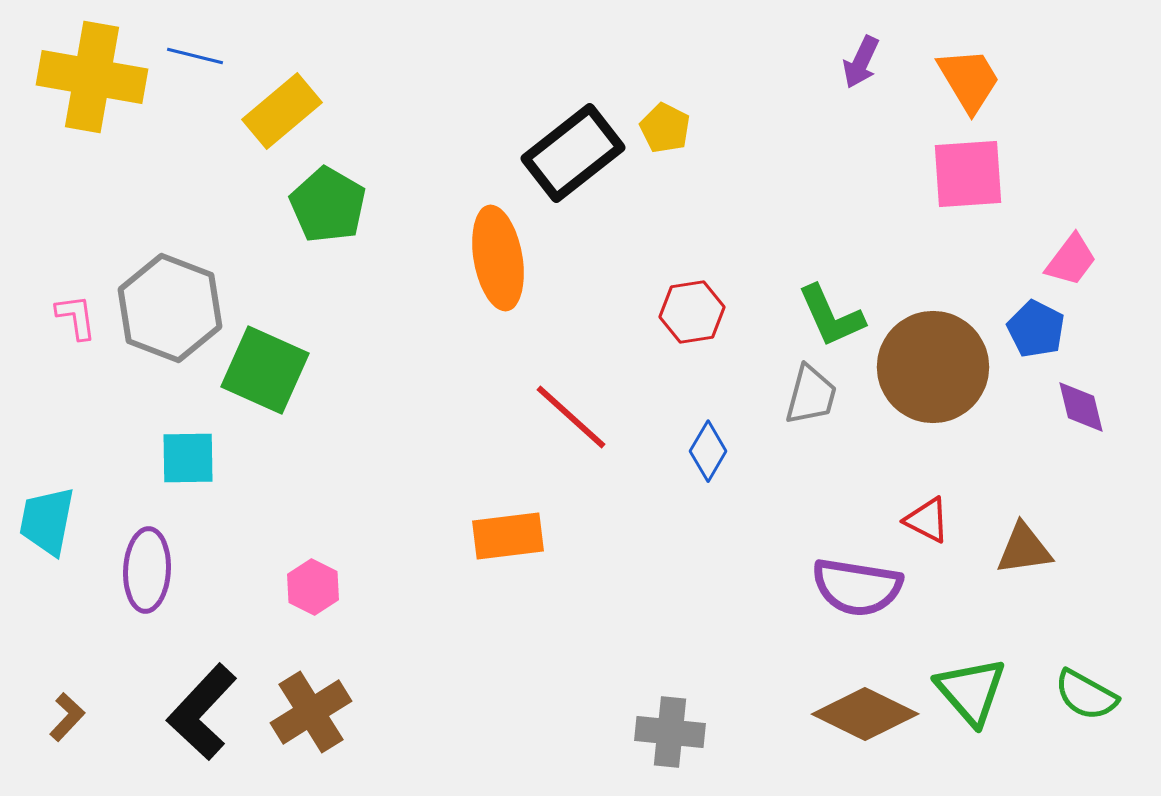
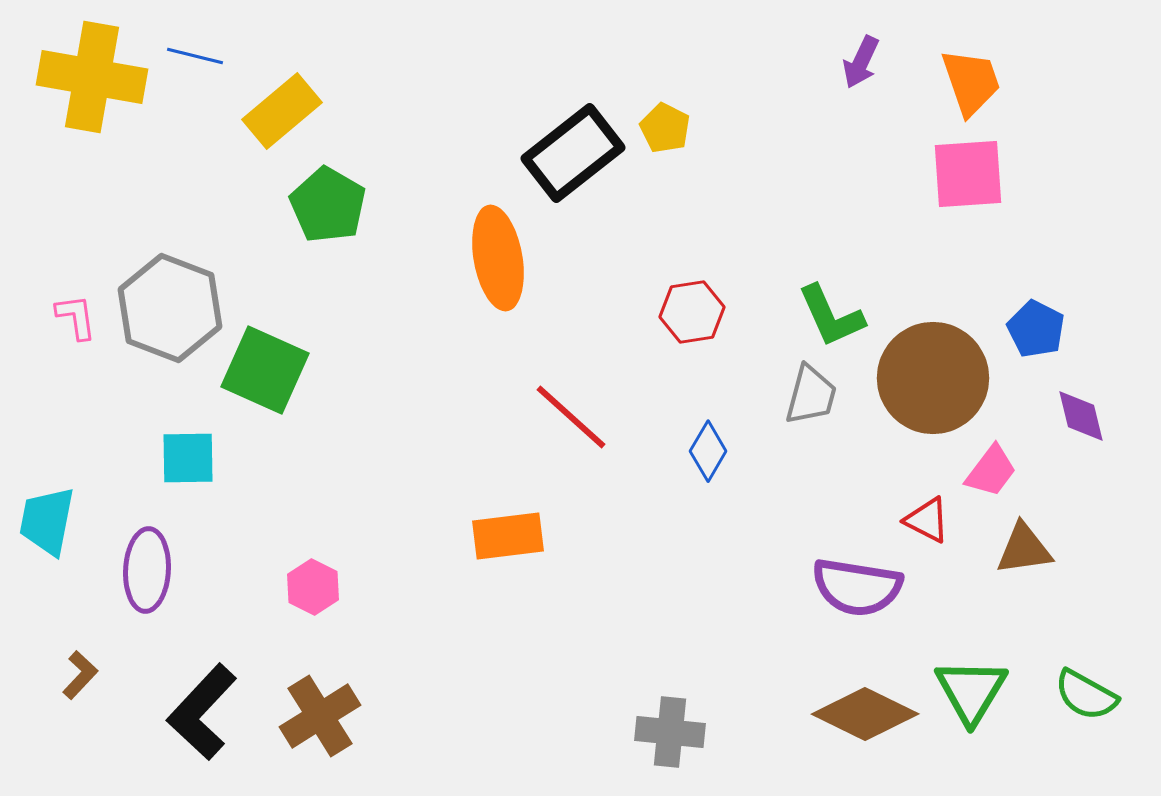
orange trapezoid: moved 2 px right, 2 px down; rotated 12 degrees clockwise
pink trapezoid: moved 80 px left, 211 px down
brown circle: moved 11 px down
purple diamond: moved 9 px down
green triangle: rotated 12 degrees clockwise
brown cross: moved 9 px right, 4 px down
brown L-shape: moved 13 px right, 42 px up
